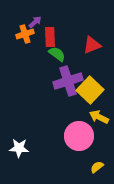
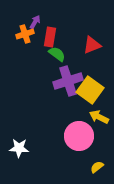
purple arrow: rotated 16 degrees counterclockwise
red rectangle: rotated 12 degrees clockwise
yellow square: rotated 8 degrees counterclockwise
